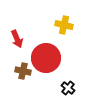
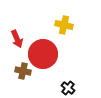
red circle: moved 3 px left, 4 px up
